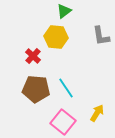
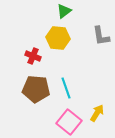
yellow hexagon: moved 2 px right, 1 px down
red cross: rotated 21 degrees counterclockwise
cyan line: rotated 15 degrees clockwise
pink square: moved 6 px right
